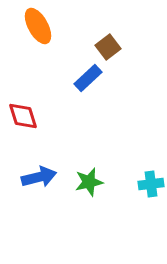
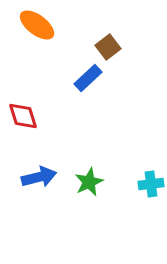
orange ellipse: moved 1 px left, 1 px up; rotated 24 degrees counterclockwise
green star: rotated 12 degrees counterclockwise
